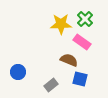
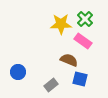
pink rectangle: moved 1 px right, 1 px up
